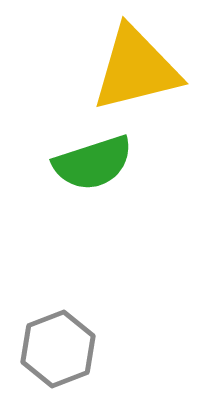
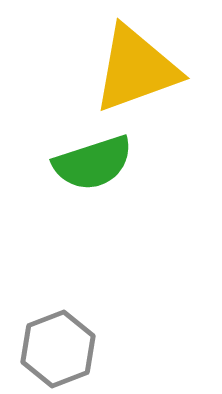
yellow triangle: rotated 6 degrees counterclockwise
